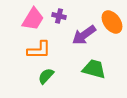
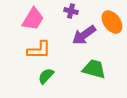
purple cross: moved 12 px right, 5 px up
